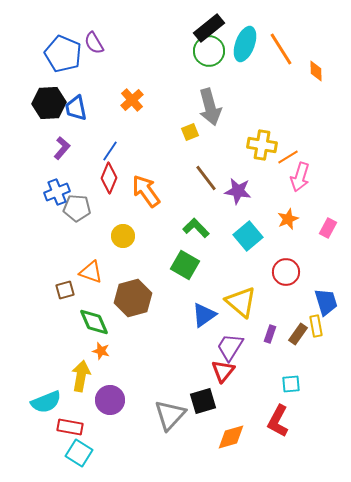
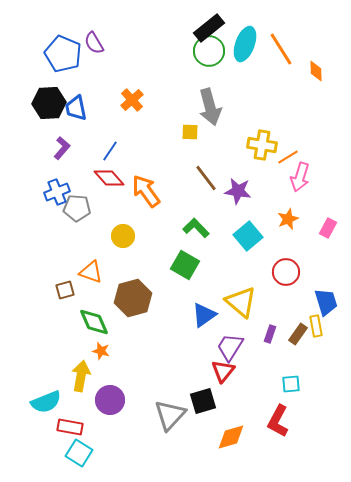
yellow square at (190, 132): rotated 24 degrees clockwise
red diamond at (109, 178): rotated 64 degrees counterclockwise
